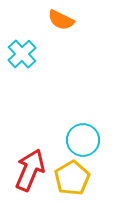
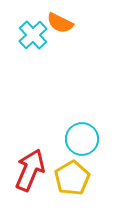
orange semicircle: moved 1 px left, 3 px down
cyan cross: moved 11 px right, 19 px up
cyan circle: moved 1 px left, 1 px up
